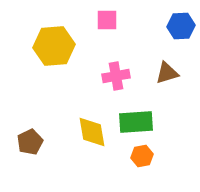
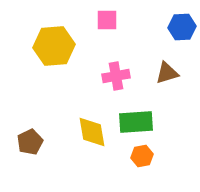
blue hexagon: moved 1 px right, 1 px down
